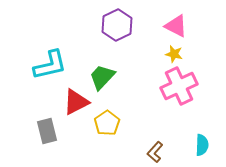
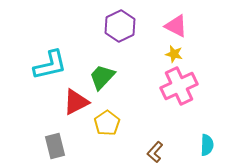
purple hexagon: moved 3 px right, 1 px down
gray rectangle: moved 8 px right, 15 px down
cyan semicircle: moved 5 px right
